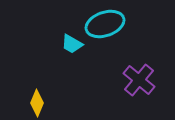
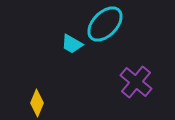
cyan ellipse: rotated 27 degrees counterclockwise
purple cross: moved 3 px left, 2 px down
